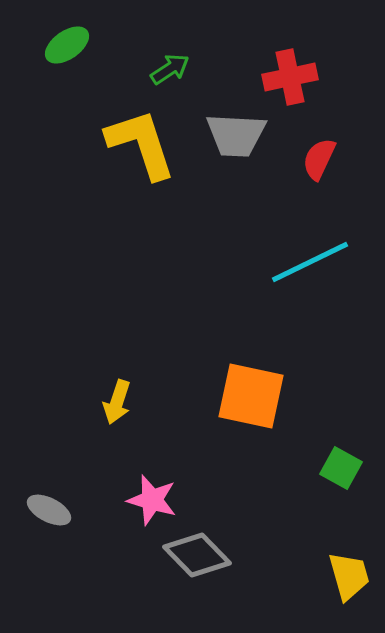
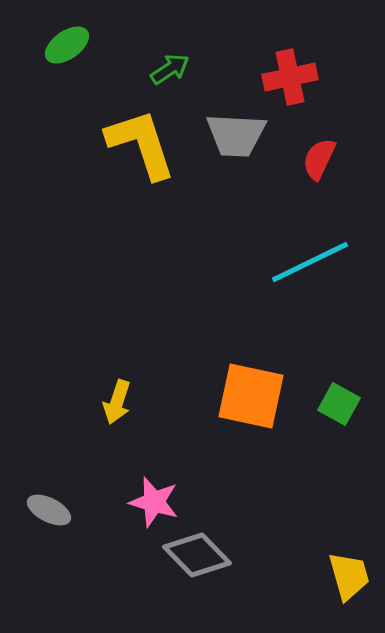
green square: moved 2 px left, 64 px up
pink star: moved 2 px right, 2 px down
